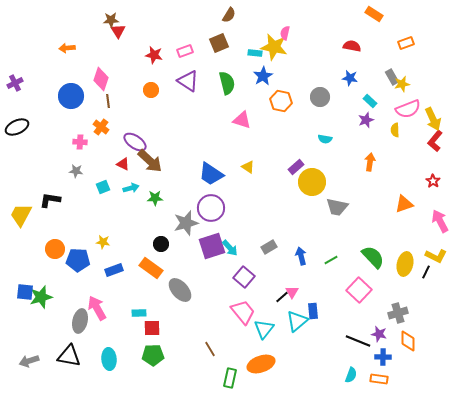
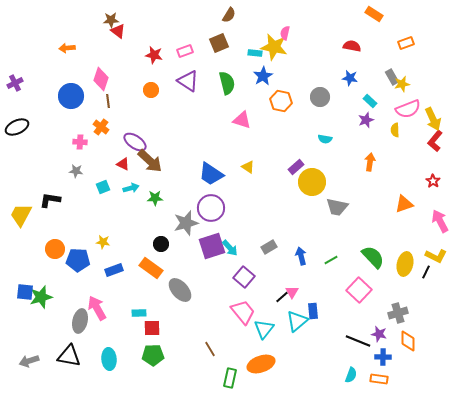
red triangle at (118, 31): rotated 21 degrees counterclockwise
